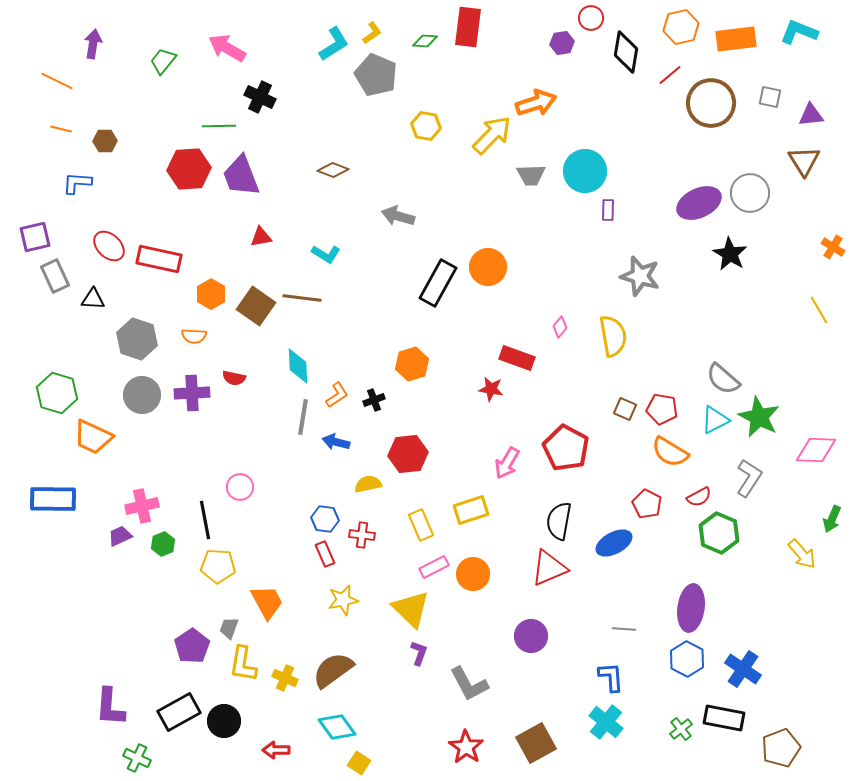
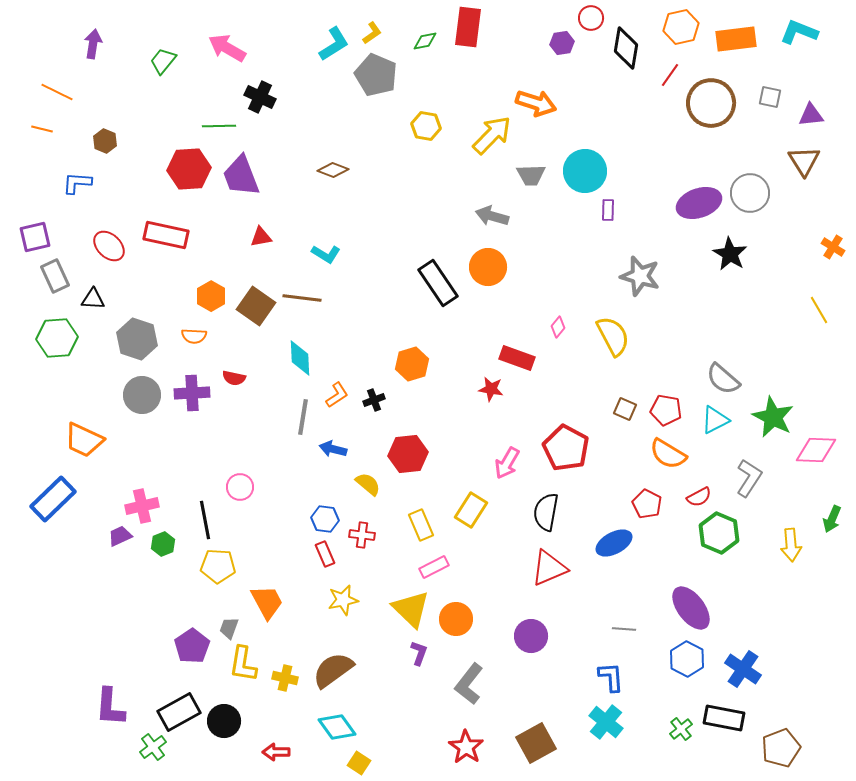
green diamond at (425, 41): rotated 15 degrees counterclockwise
black diamond at (626, 52): moved 4 px up
red line at (670, 75): rotated 15 degrees counterclockwise
orange line at (57, 81): moved 11 px down
orange arrow at (536, 103): rotated 36 degrees clockwise
orange line at (61, 129): moved 19 px left
brown hexagon at (105, 141): rotated 25 degrees clockwise
purple ellipse at (699, 203): rotated 6 degrees clockwise
gray arrow at (398, 216): moved 94 px right
red rectangle at (159, 259): moved 7 px right, 24 px up
black rectangle at (438, 283): rotated 63 degrees counterclockwise
orange hexagon at (211, 294): moved 2 px down
pink diamond at (560, 327): moved 2 px left
yellow semicircle at (613, 336): rotated 18 degrees counterclockwise
cyan diamond at (298, 366): moved 2 px right, 8 px up
green hexagon at (57, 393): moved 55 px up; rotated 21 degrees counterclockwise
red pentagon at (662, 409): moved 4 px right, 1 px down
green star at (759, 417): moved 14 px right
orange trapezoid at (93, 437): moved 9 px left, 3 px down
blue arrow at (336, 442): moved 3 px left, 7 px down
orange semicircle at (670, 452): moved 2 px left, 2 px down
yellow semicircle at (368, 484): rotated 52 degrees clockwise
blue rectangle at (53, 499): rotated 45 degrees counterclockwise
yellow rectangle at (471, 510): rotated 40 degrees counterclockwise
black semicircle at (559, 521): moved 13 px left, 9 px up
yellow arrow at (802, 554): moved 11 px left, 9 px up; rotated 36 degrees clockwise
orange circle at (473, 574): moved 17 px left, 45 px down
purple ellipse at (691, 608): rotated 45 degrees counterclockwise
yellow cross at (285, 678): rotated 10 degrees counterclockwise
gray L-shape at (469, 684): rotated 66 degrees clockwise
red arrow at (276, 750): moved 2 px down
green cross at (137, 758): moved 16 px right, 11 px up; rotated 28 degrees clockwise
